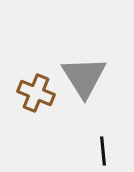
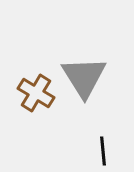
brown cross: rotated 9 degrees clockwise
